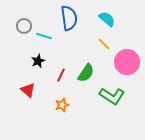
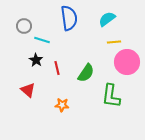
cyan semicircle: rotated 78 degrees counterclockwise
cyan line: moved 2 px left, 4 px down
yellow line: moved 10 px right, 2 px up; rotated 48 degrees counterclockwise
black star: moved 2 px left, 1 px up; rotated 16 degrees counterclockwise
red line: moved 4 px left, 7 px up; rotated 40 degrees counterclockwise
green L-shape: moved 1 px left; rotated 65 degrees clockwise
orange star: rotated 24 degrees clockwise
